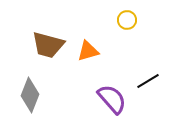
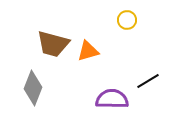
brown trapezoid: moved 5 px right, 1 px up
gray diamond: moved 3 px right, 7 px up
purple semicircle: rotated 48 degrees counterclockwise
